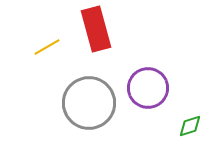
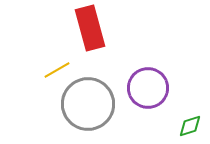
red rectangle: moved 6 px left, 1 px up
yellow line: moved 10 px right, 23 px down
gray circle: moved 1 px left, 1 px down
